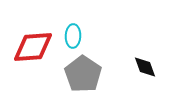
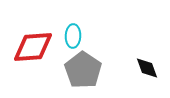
black diamond: moved 2 px right, 1 px down
gray pentagon: moved 4 px up
